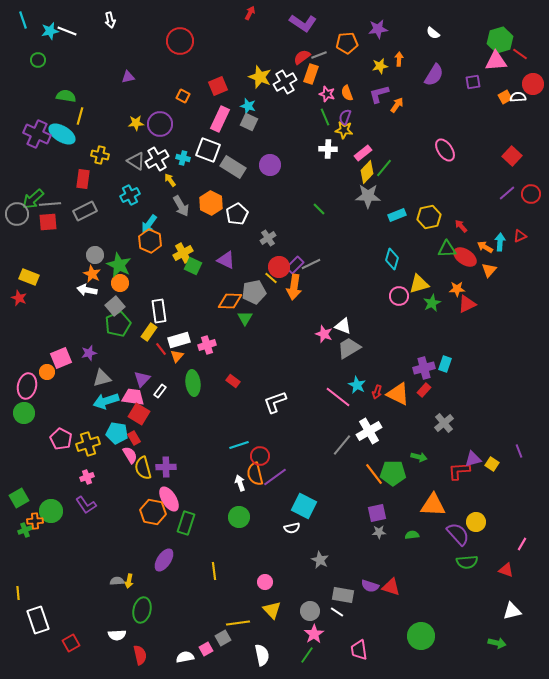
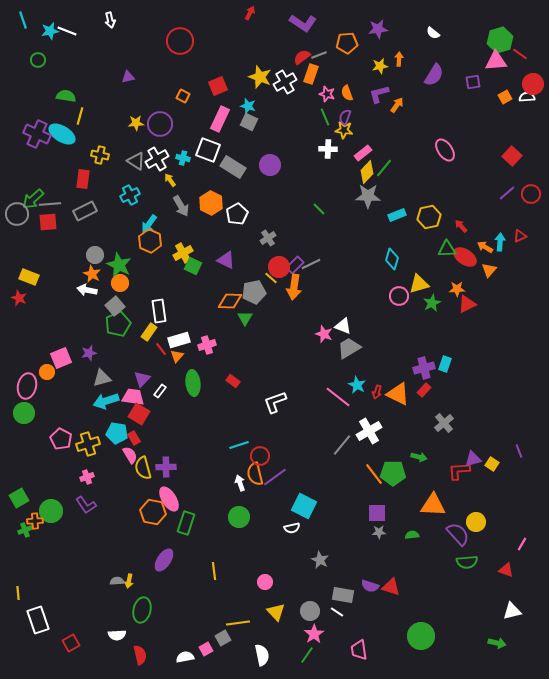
white semicircle at (518, 97): moved 9 px right
purple square at (377, 513): rotated 12 degrees clockwise
yellow triangle at (272, 610): moved 4 px right, 2 px down
